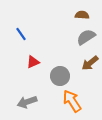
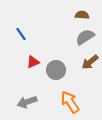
gray semicircle: moved 1 px left
brown arrow: moved 1 px up
gray circle: moved 4 px left, 6 px up
orange arrow: moved 2 px left, 1 px down
